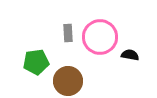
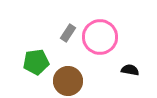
gray rectangle: rotated 36 degrees clockwise
black semicircle: moved 15 px down
